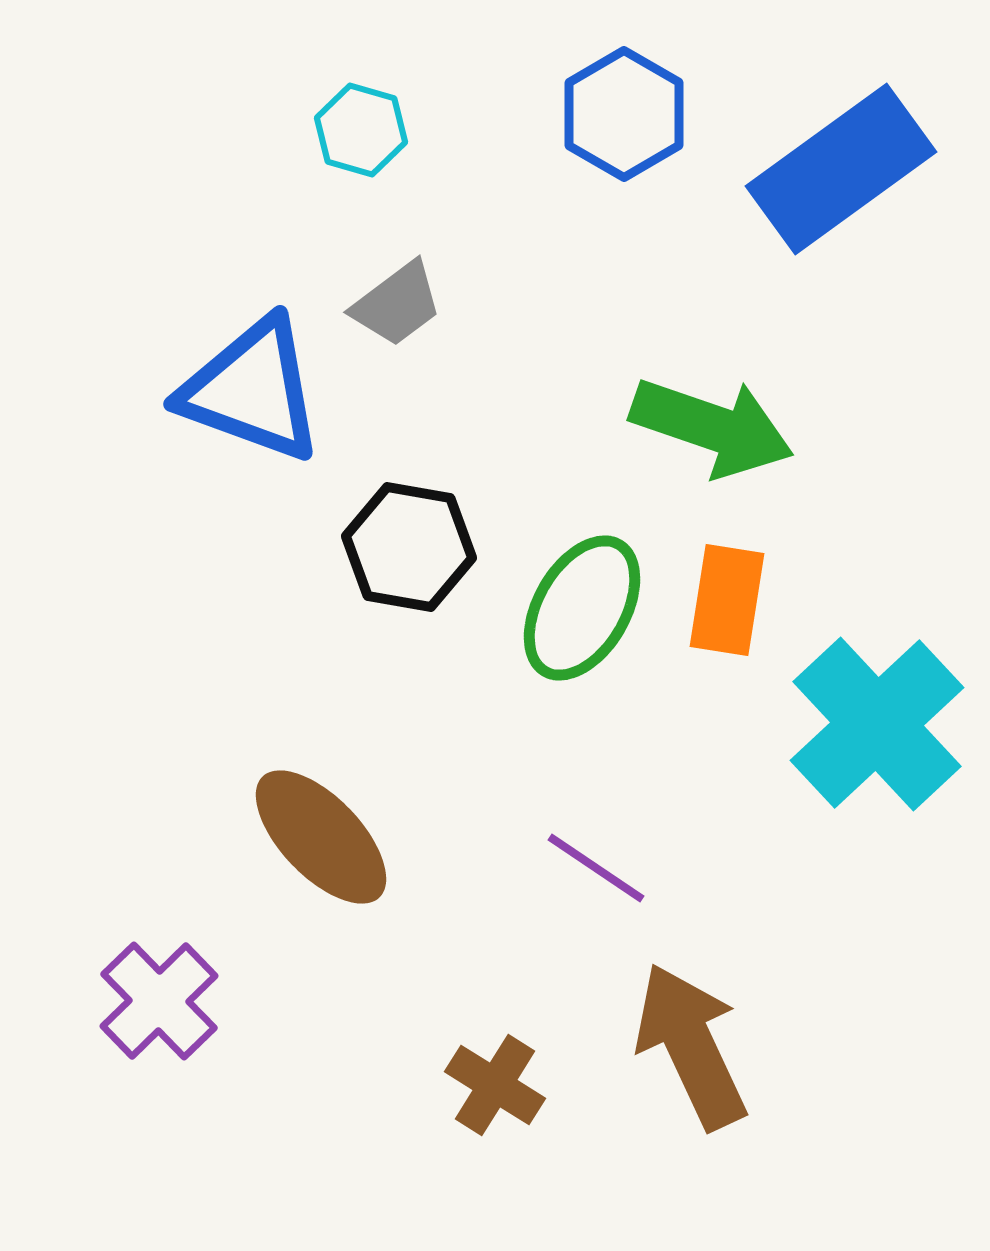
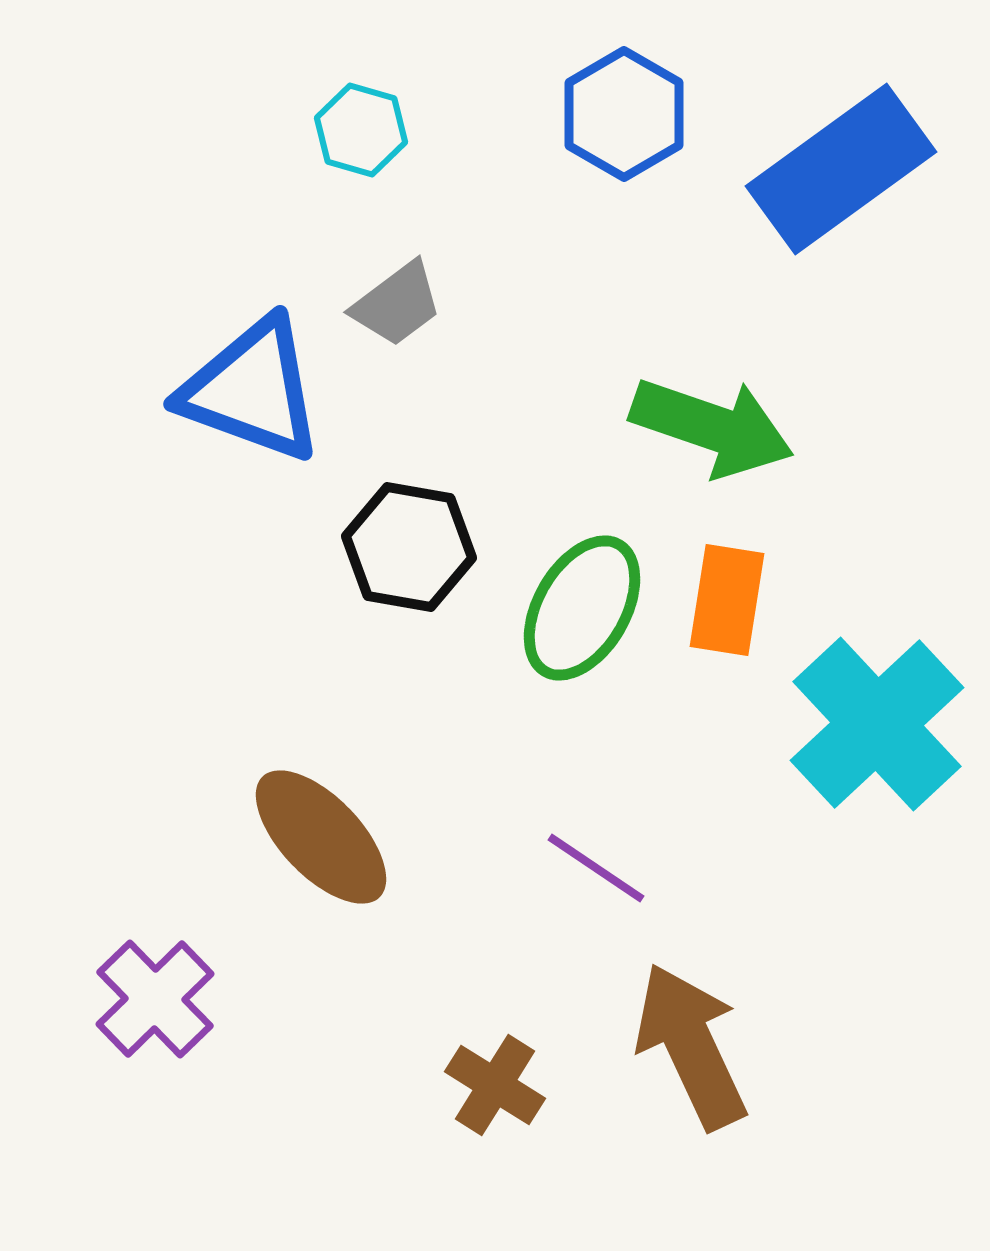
purple cross: moved 4 px left, 2 px up
